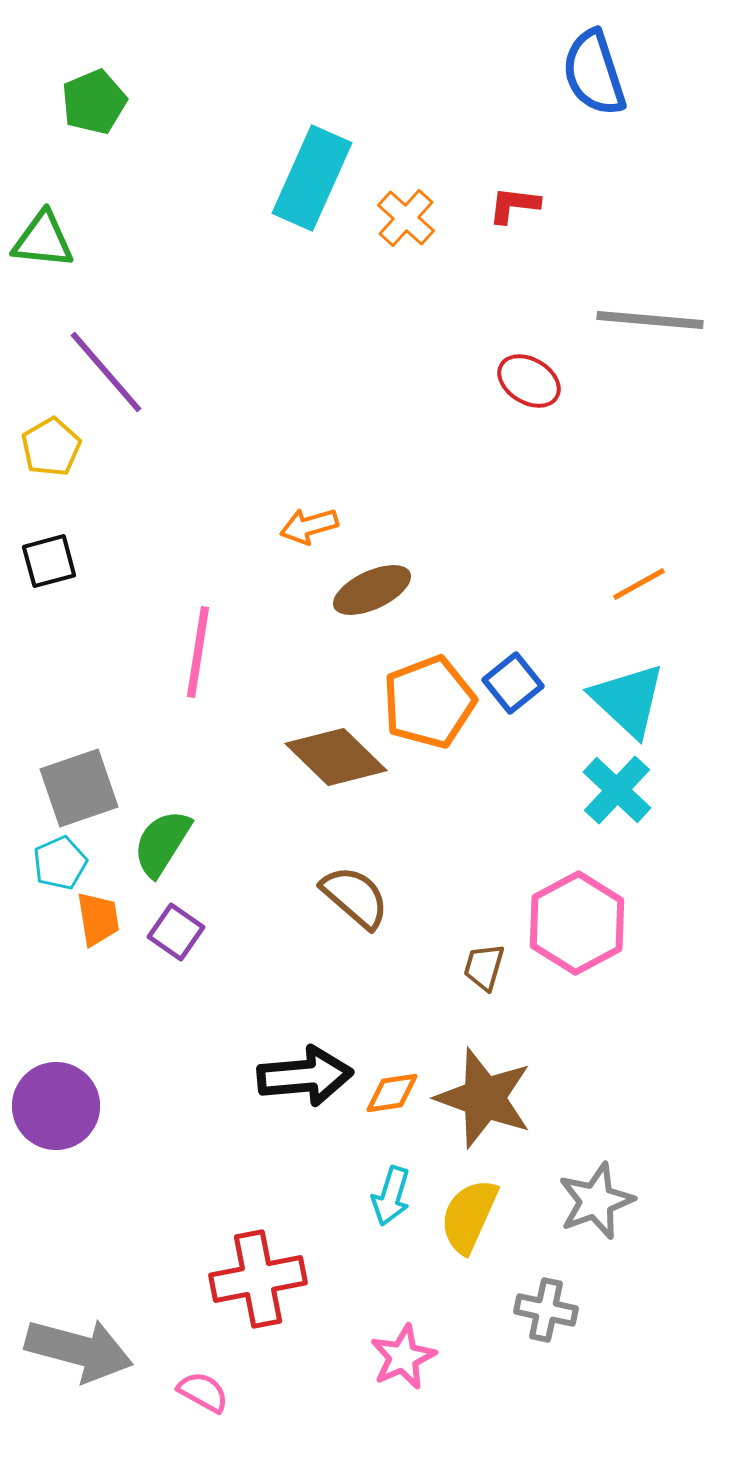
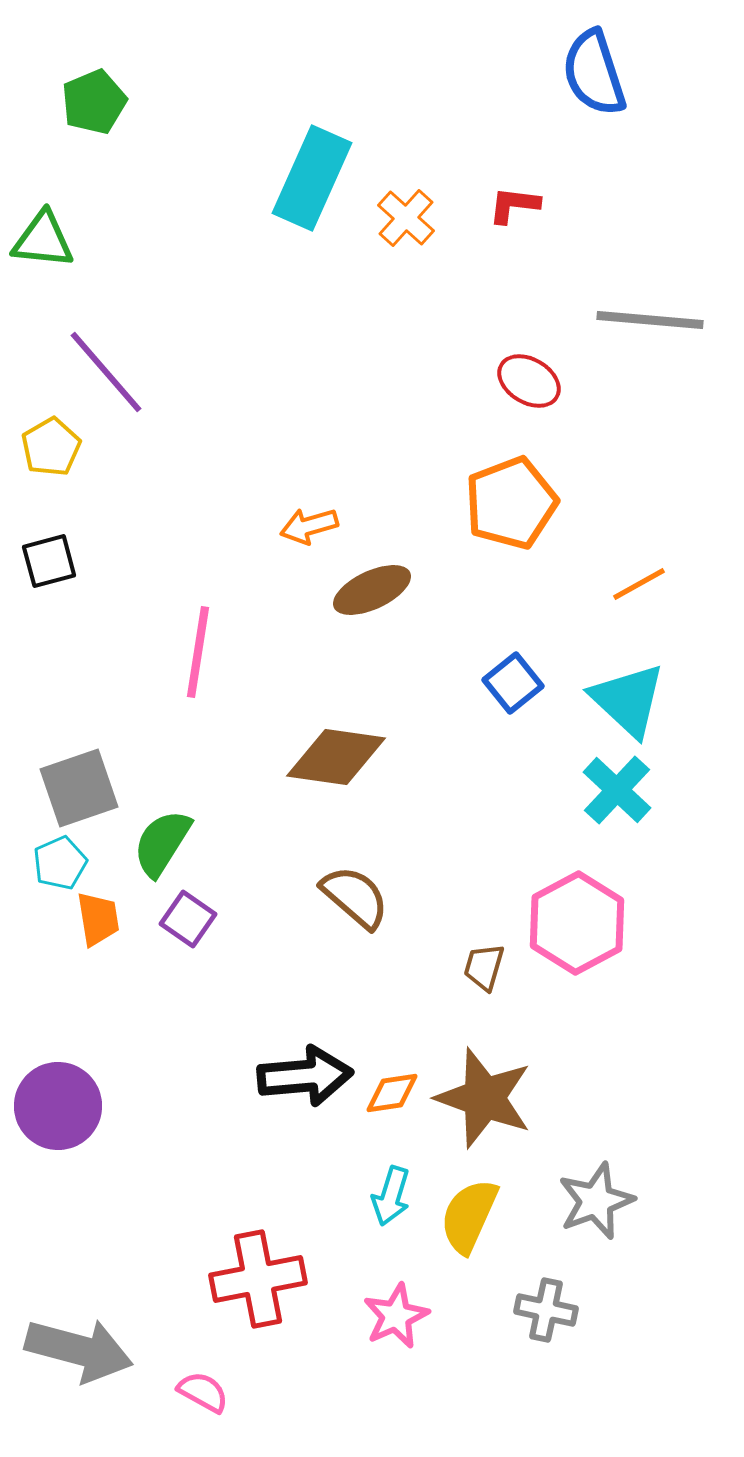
orange pentagon: moved 82 px right, 199 px up
brown diamond: rotated 36 degrees counterclockwise
purple square: moved 12 px right, 13 px up
purple circle: moved 2 px right
pink star: moved 7 px left, 41 px up
